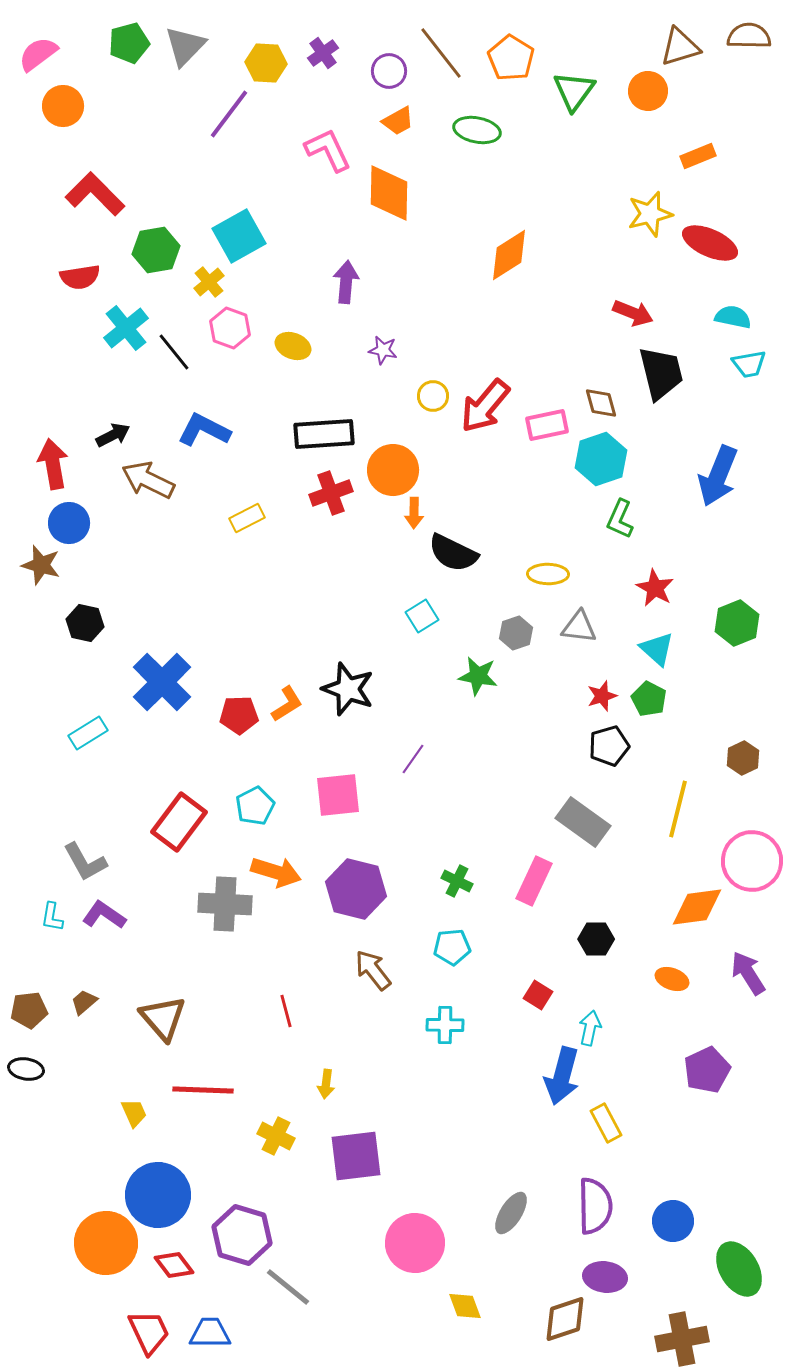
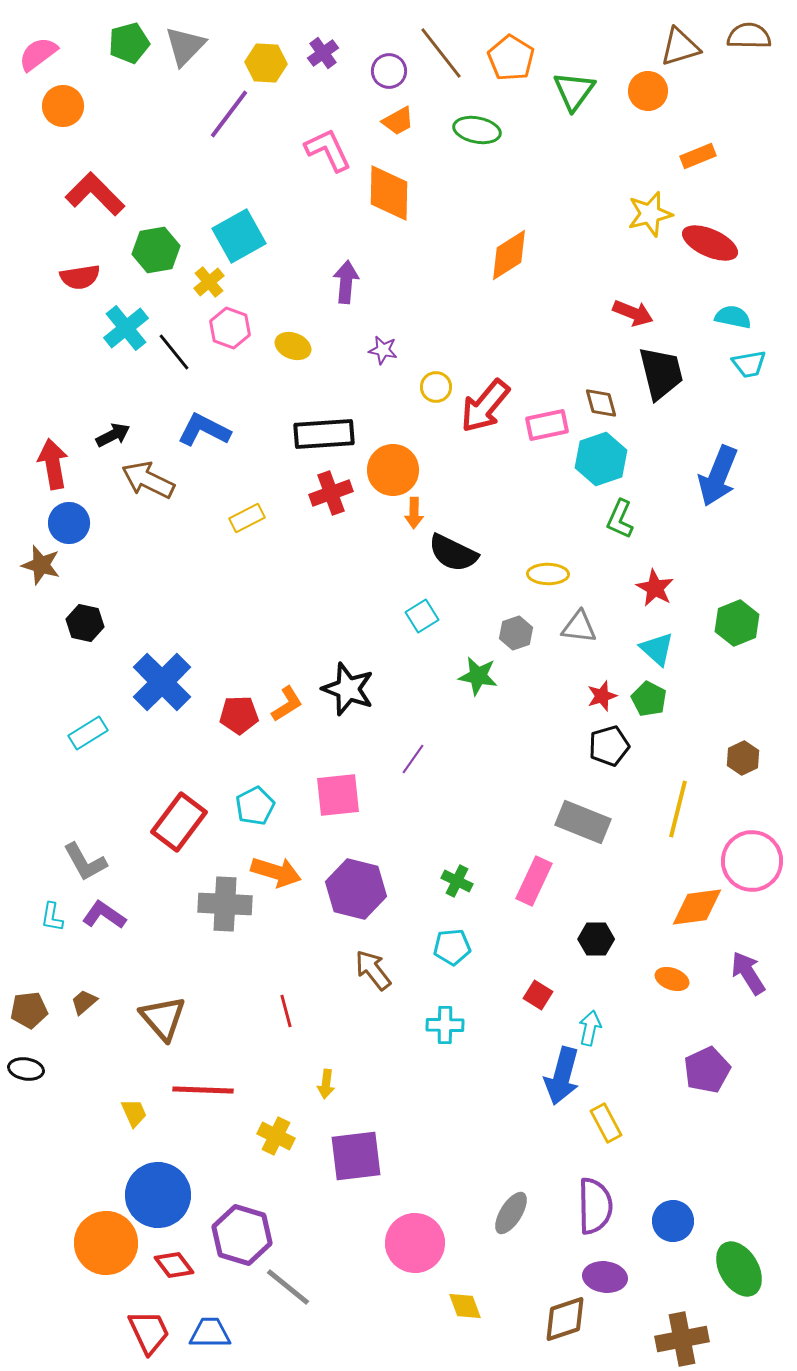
yellow circle at (433, 396): moved 3 px right, 9 px up
gray rectangle at (583, 822): rotated 14 degrees counterclockwise
